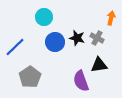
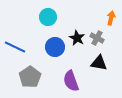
cyan circle: moved 4 px right
black star: rotated 14 degrees clockwise
blue circle: moved 5 px down
blue line: rotated 70 degrees clockwise
black triangle: moved 2 px up; rotated 18 degrees clockwise
purple semicircle: moved 10 px left
